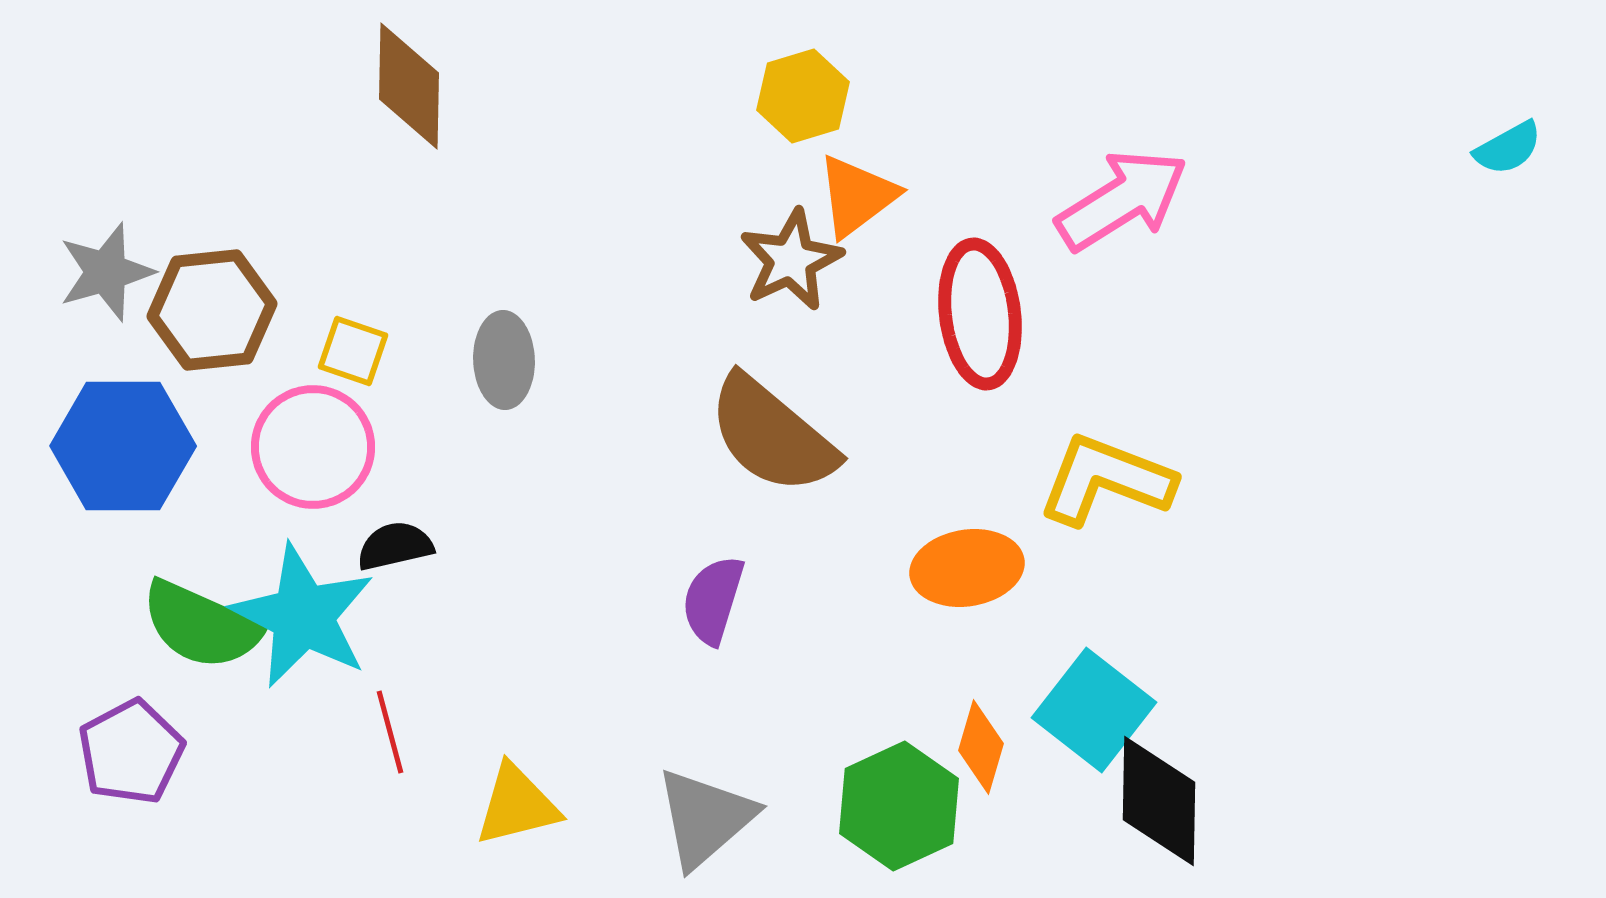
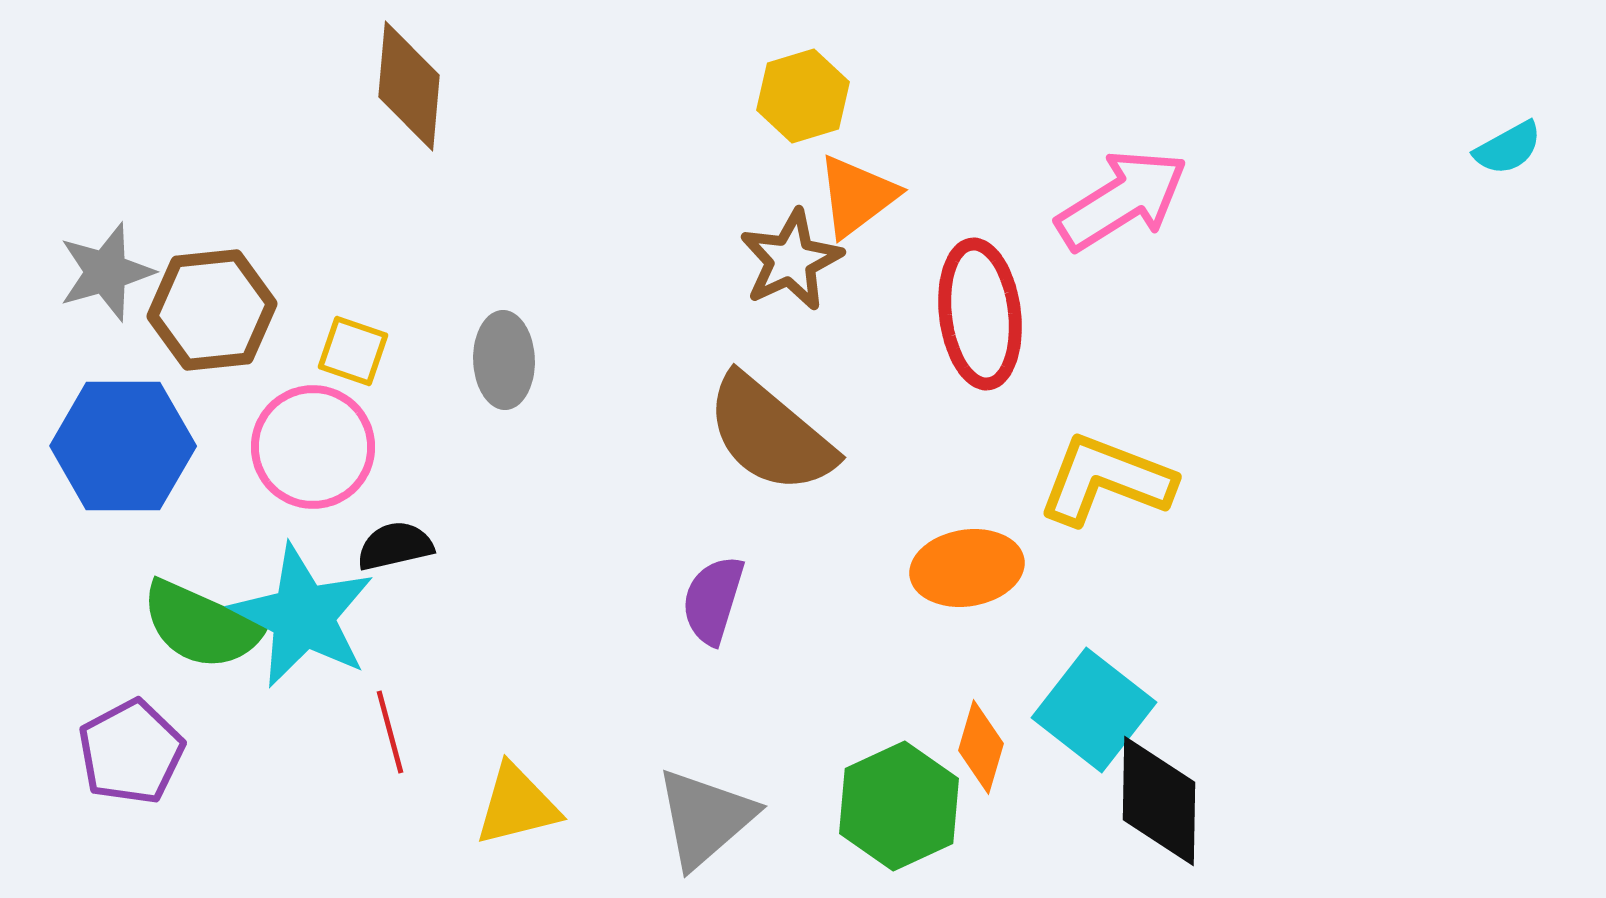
brown diamond: rotated 4 degrees clockwise
brown semicircle: moved 2 px left, 1 px up
